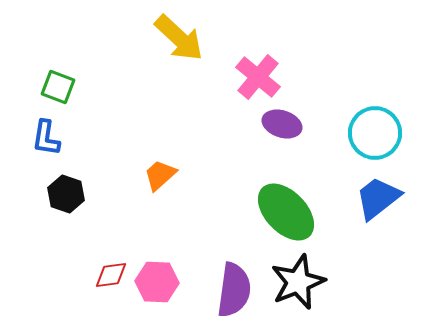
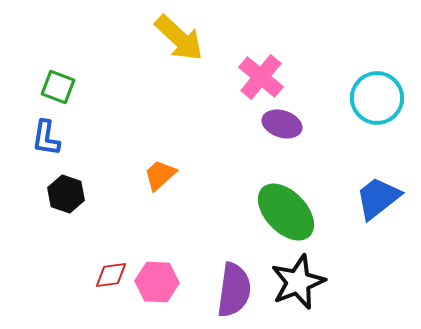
pink cross: moved 3 px right
cyan circle: moved 2 px right, 35 px up
